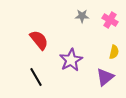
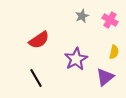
gray star: rotated 24 degrees counterclockwise
red semicircle: rotated 95 degrees clockwise
purple star: moved 5 px right, 1 px up
black line: moved 1 px down
